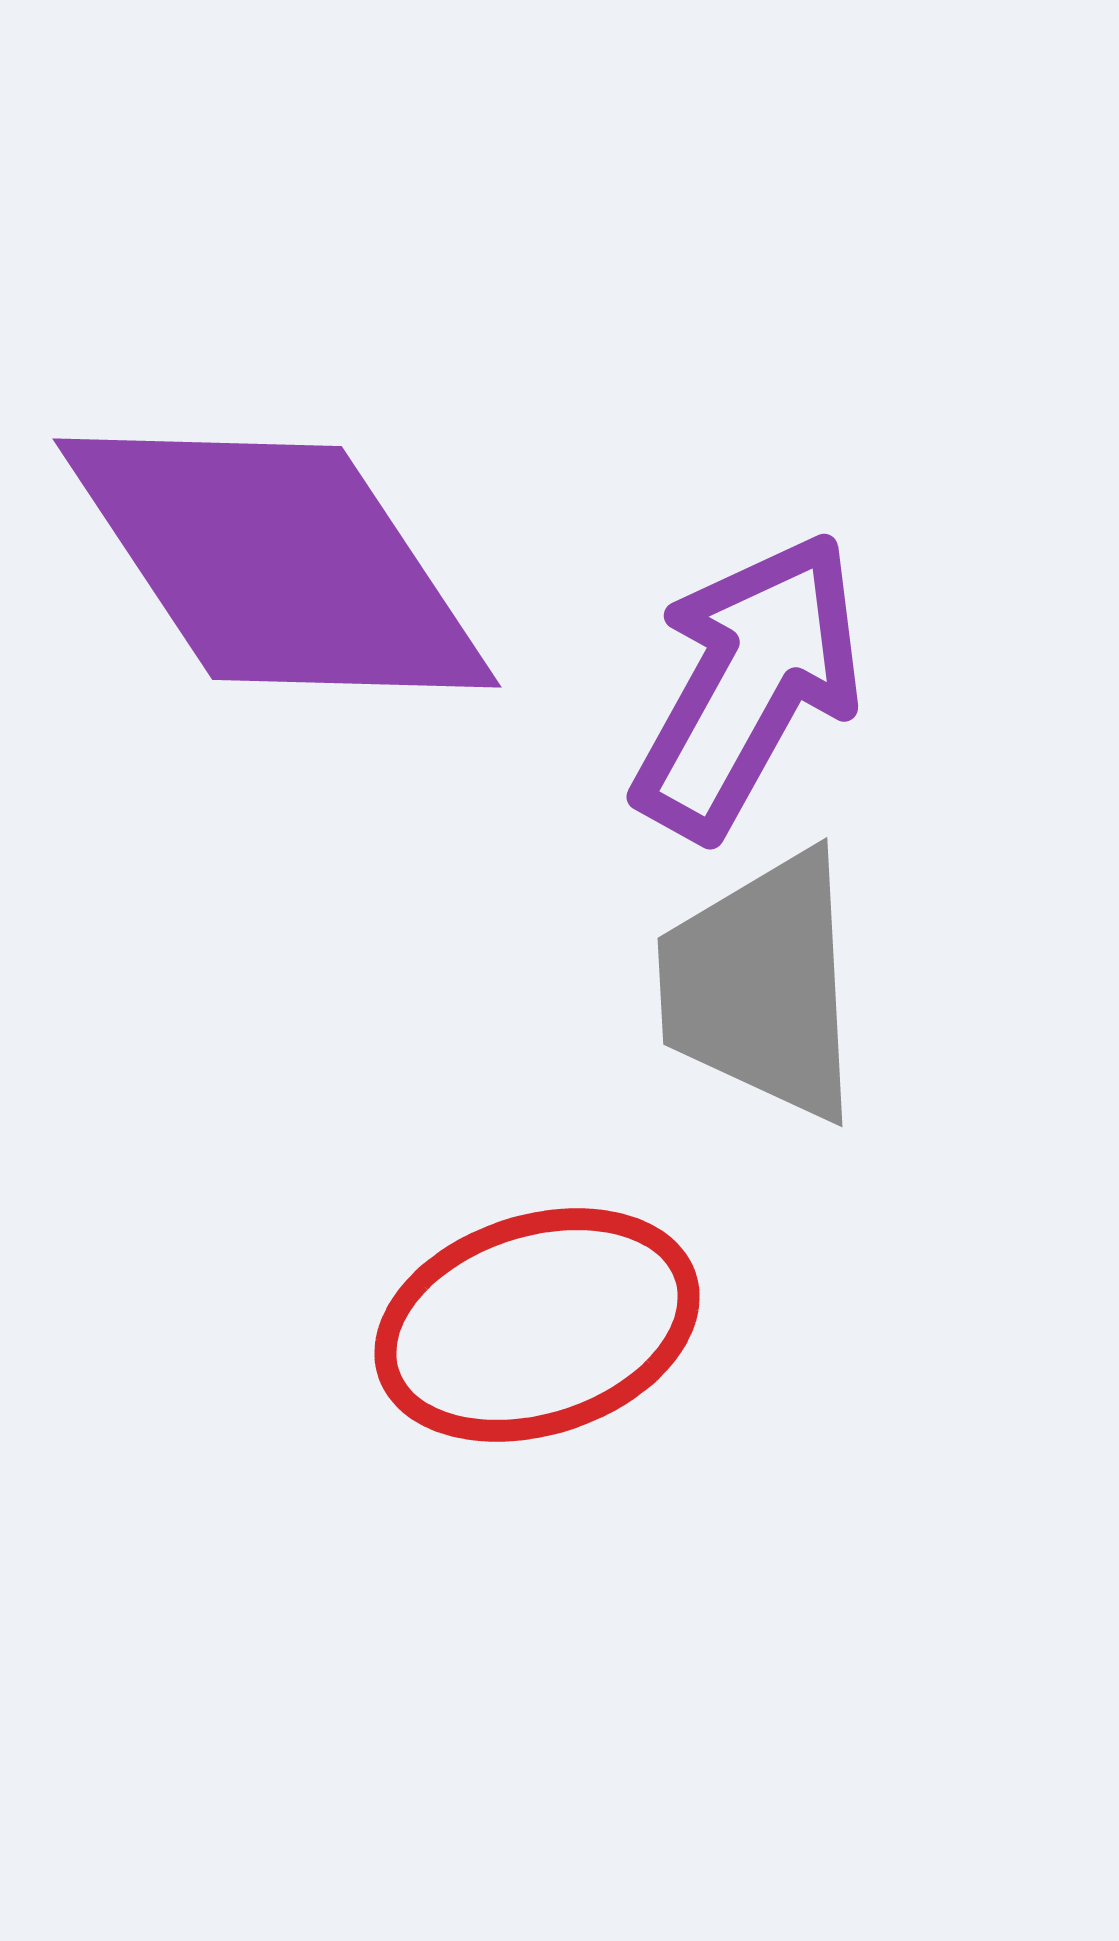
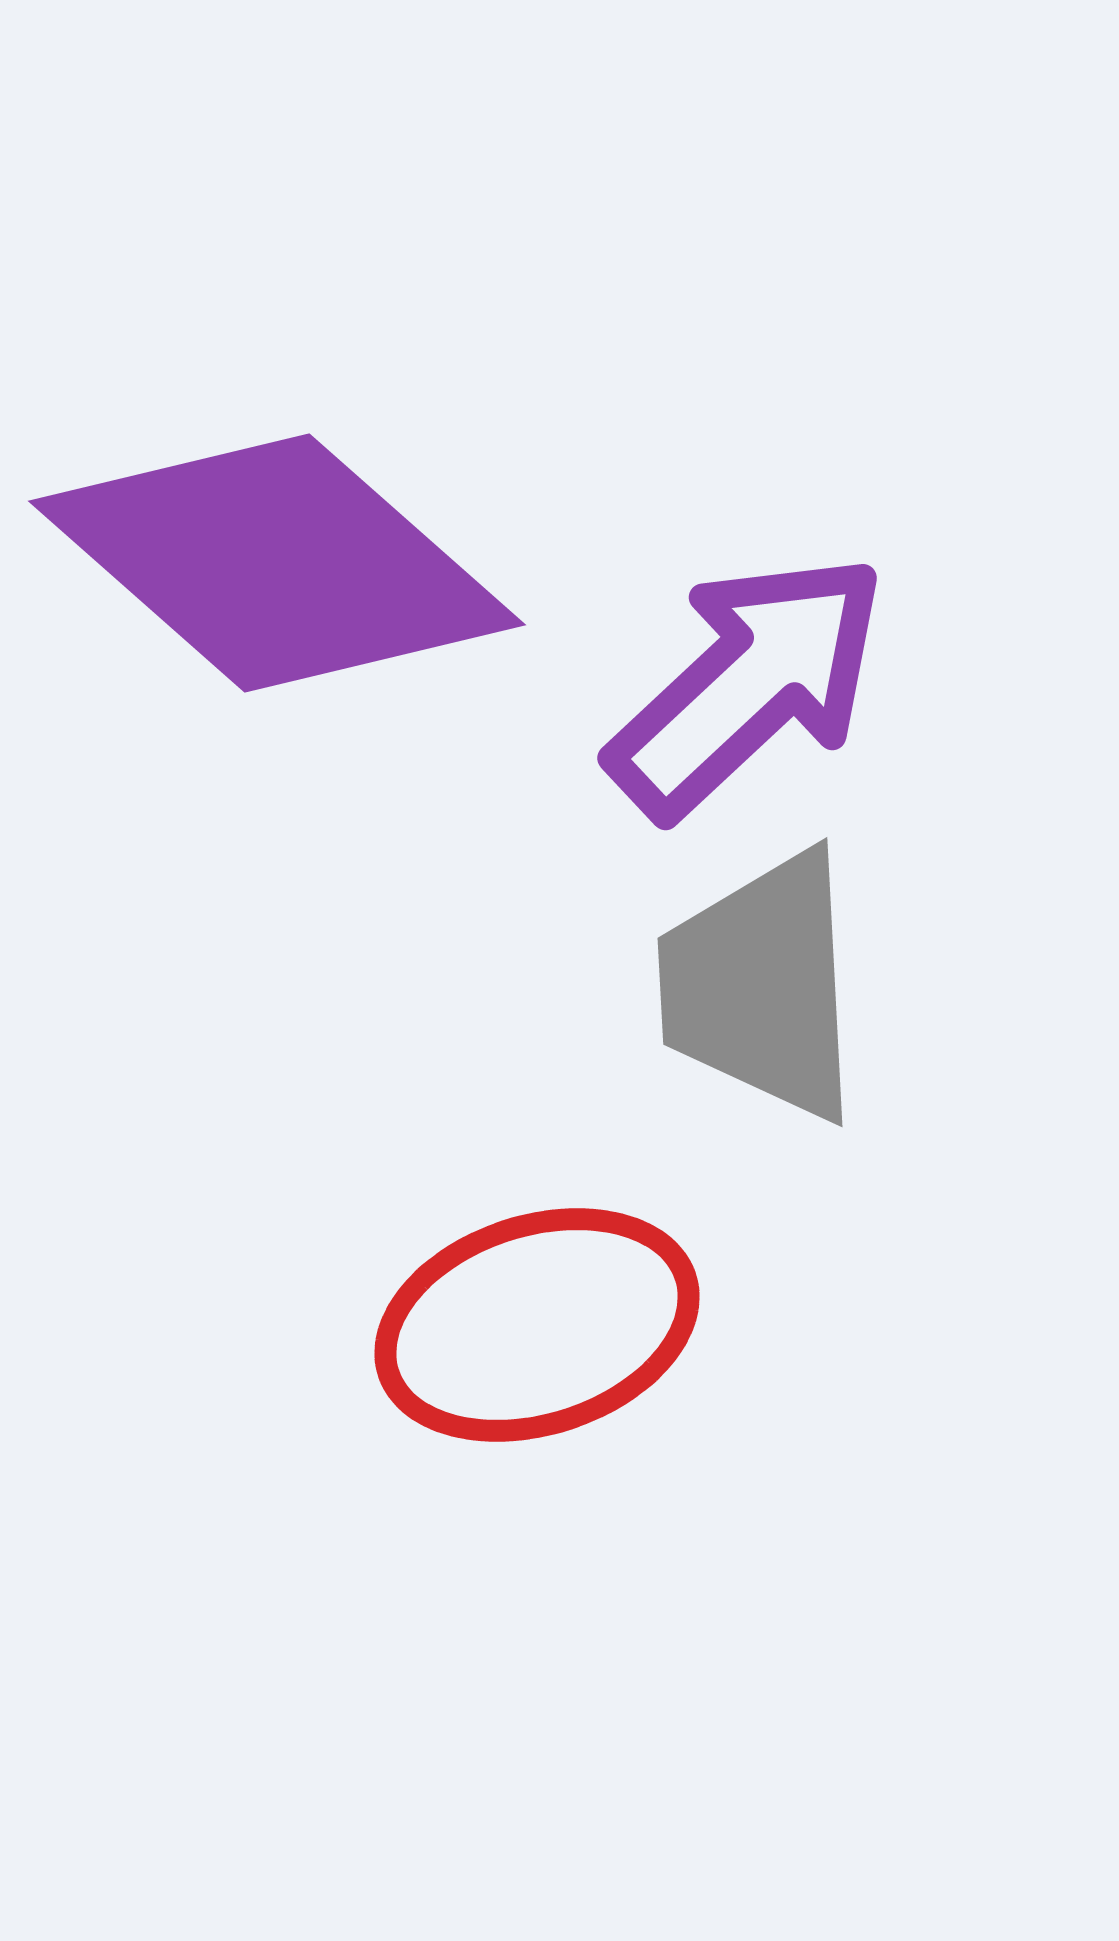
purple diamond: rotated 15 degrees counterclockwise
purple arrow: rotated 18 degrees clockwise
